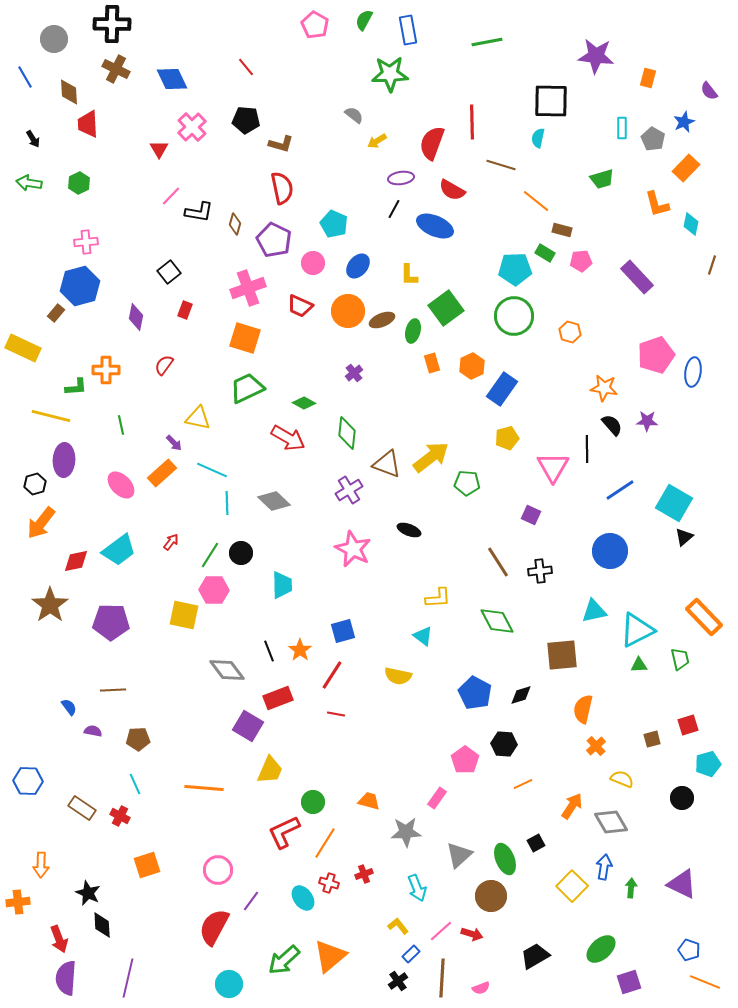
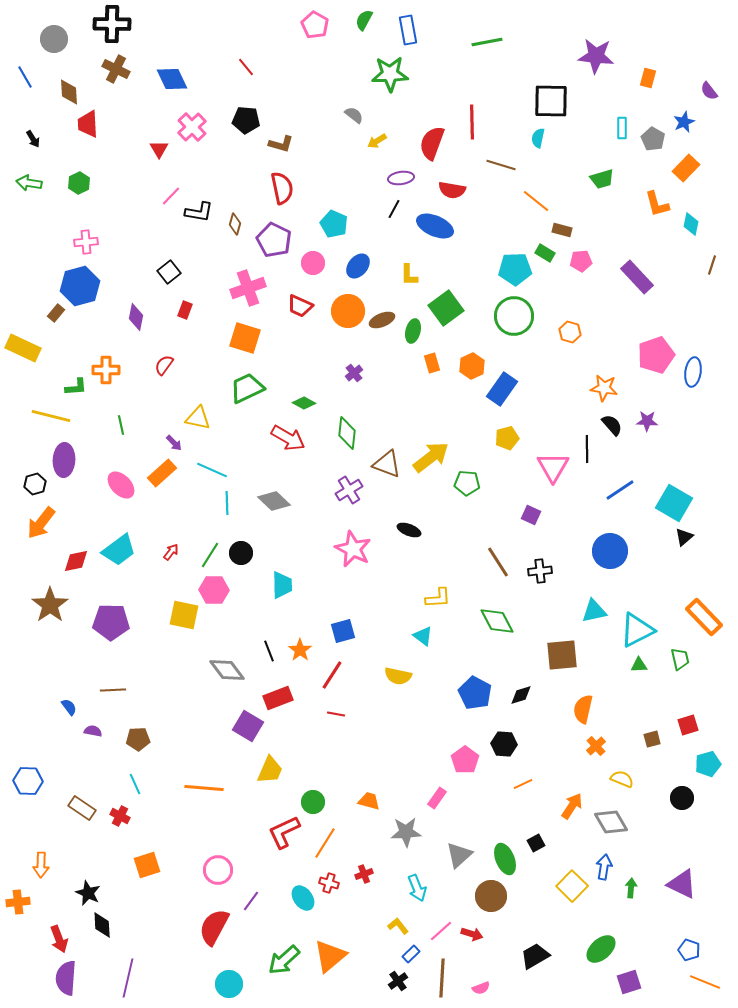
red semicircle at (452, 190): rotated 20 degrees counterclockwise
red arrow at (171, 542): moved 10 px down
